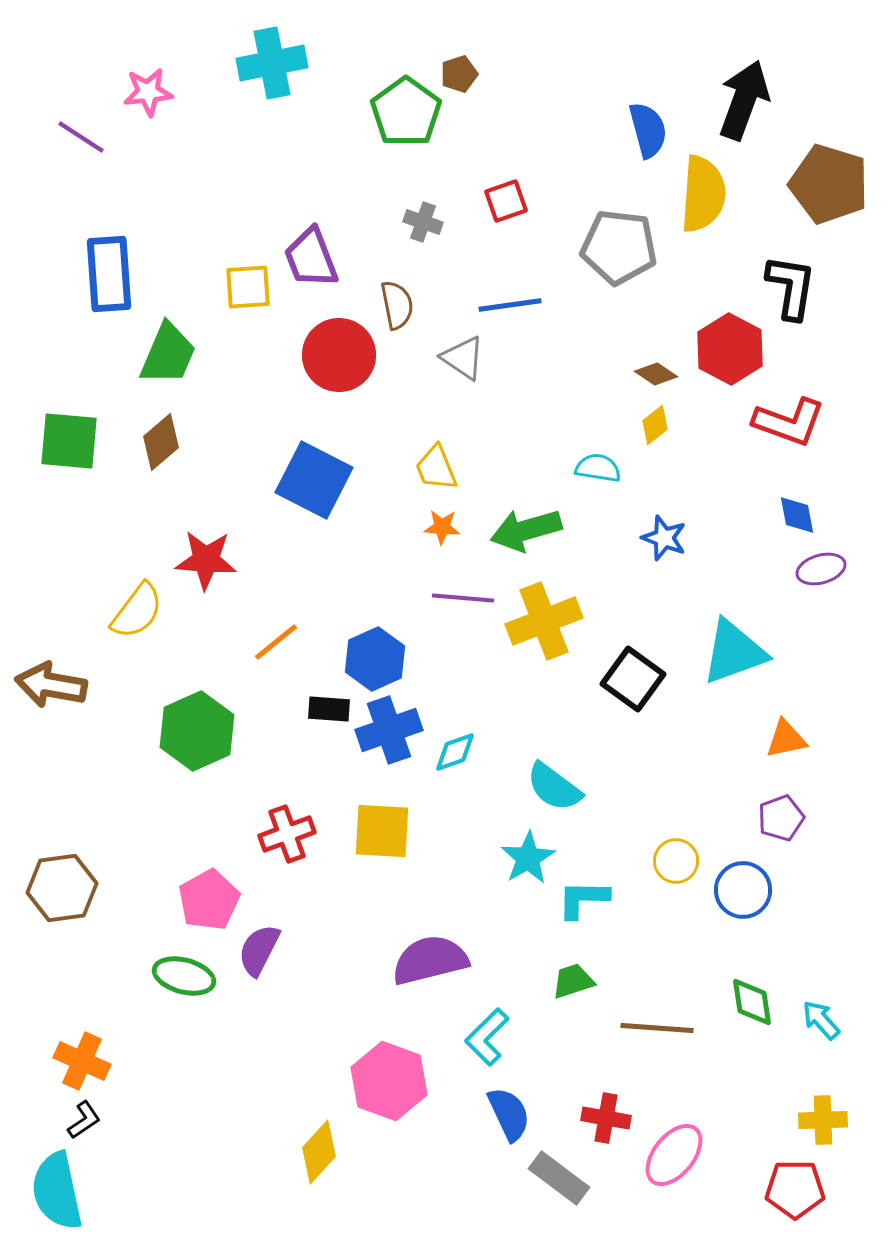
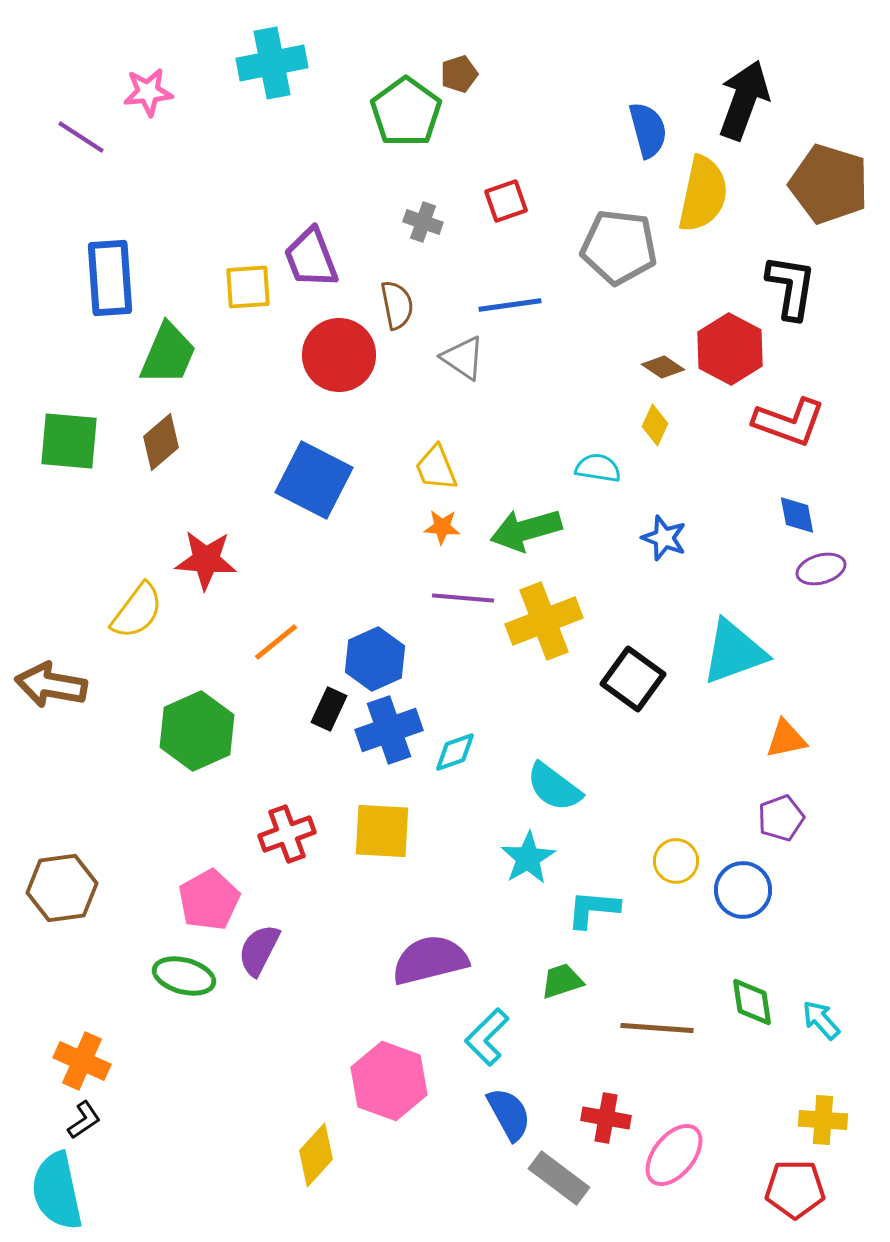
yellow semicircle at (703, 194): rotated 8 degrees clockwise
blue rectangle at (109, 274): moved 1 px right, 4 px down
brown diamond at (656, 374): moved 7 px right, 7 px up
yellow diamond at (655, 425): rotated 27 degrees counterclockwise
black rectangle at (329, 709): rotated 69 degrees counterclockwise
cyan L-shape at (583, 899): moved 10 px right, 10 px down; rotated 4 degrees clockwise
green trapezoid at (573, 981): moved 11 px left
blue semicircle at (509, 1114): rotated 4 degrees counterclockwise
yellow cross at (823, 1120): rotated 6 degrees clockwise
yellow diamond at (319, 1152): moved 3 px left, 3 px down
